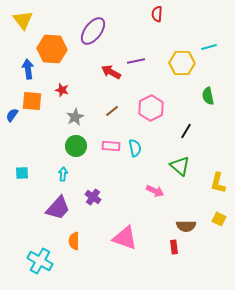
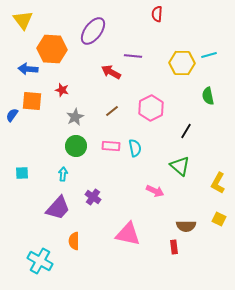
cyan line: moved 8 px down
purple line: moved 3 px left, 5 px up; rotated 18 degrees clockwise
blue arrow: rotated 78 degrees counterclockwise
yellow L-shape: rotated 15 degrees clockwise
pink triangle: moved 3 px right, 4 px up; rotated 8 degrees counterclockwise
